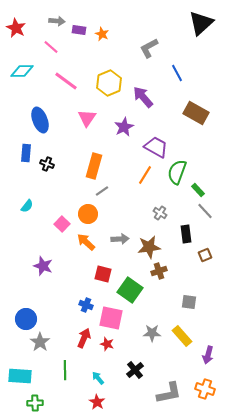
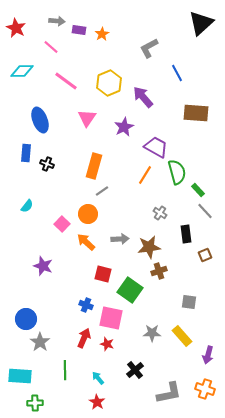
orange star at (102, 34): rotated 16 degrees clockwise
brown rectangle at (196, 113): rotated 25 degrees counterclockwise
green semicircle at (177, 172): rotated 145 degrees clockwise
